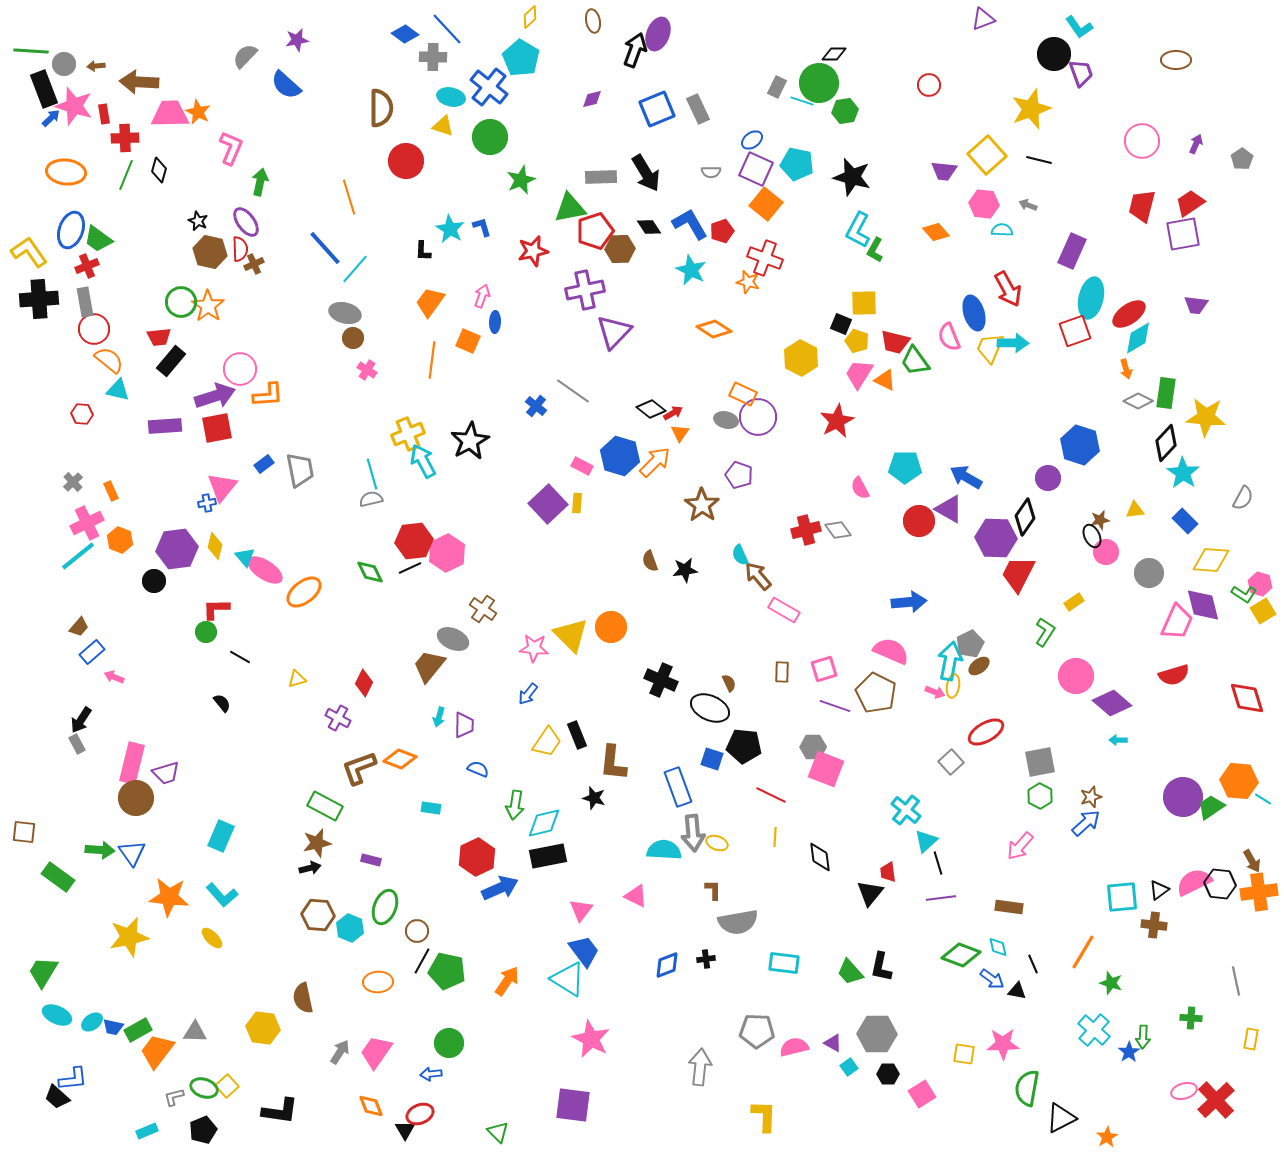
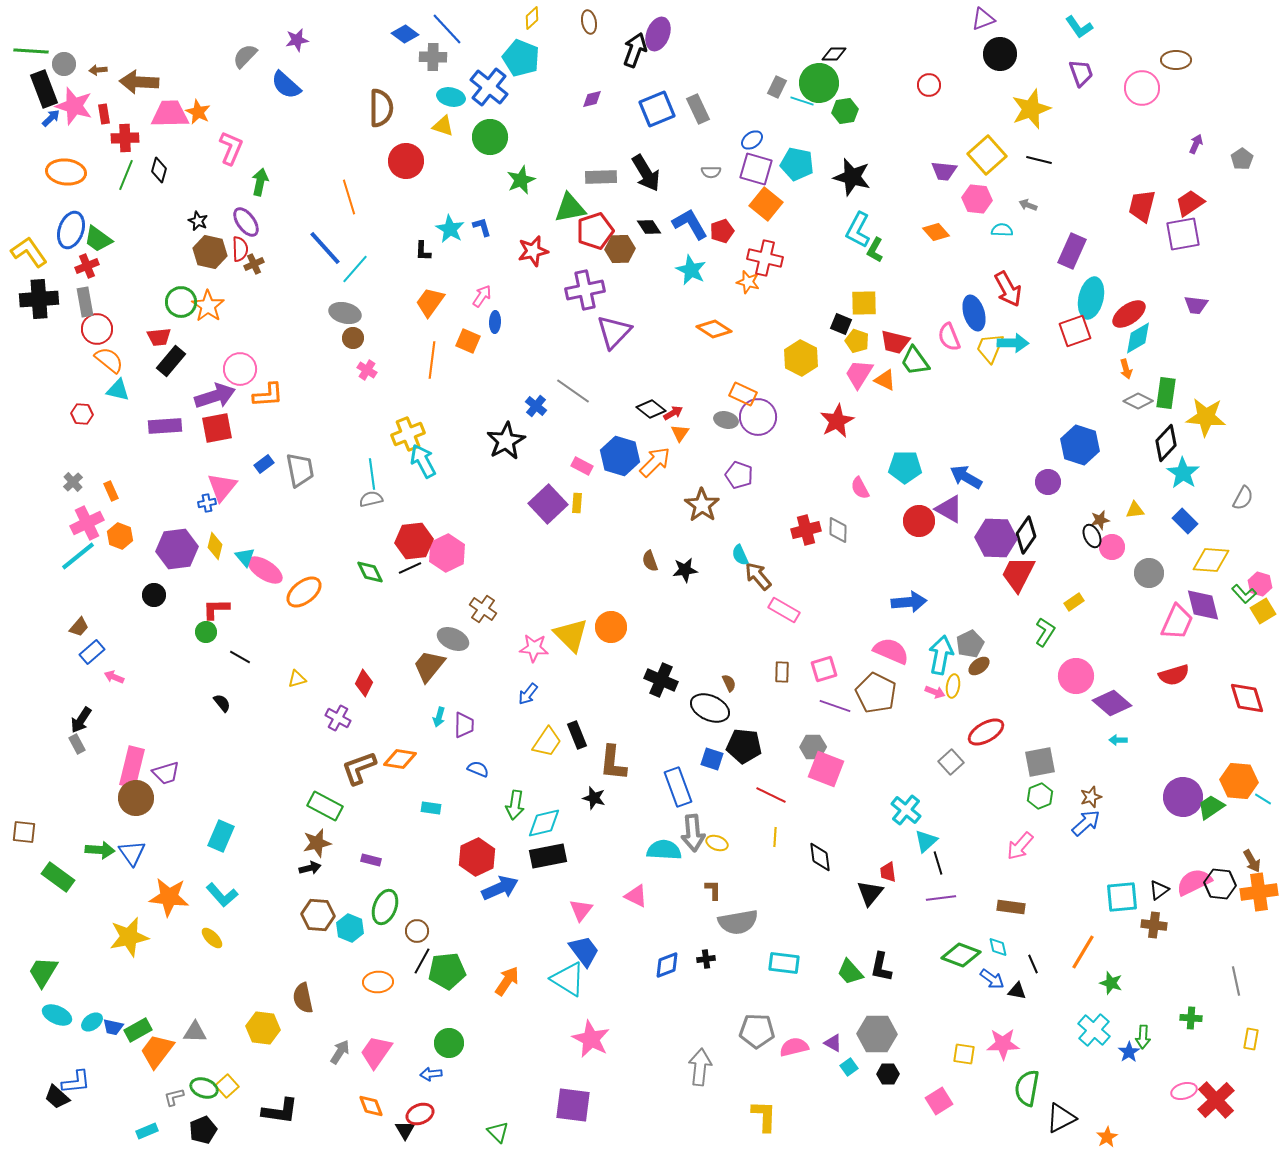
yellow diamond at (530, 17): moved 2 px right, 1 px down
brown ellipse at (593, 21): moved 4 px left, 1 px down
black circle at (1054, 54): moved 54 px left
cyan pentagon at (521, 58): rotated 9 degrees counterclockwise
brown arrow at (96, 66): moved 2 px right, 4 px down
pink circle at (1142, 141): moved 53 px up
purple square at (756, 169): rotated 8 degrees counterclockwise
pink hexagon at (984, 204): moved 7 px left, 5 px up
red cross at (765, 258): rotated 8 degrees counterclockwise
pink arrow at (482, 296): rotated 15 degrees clockwise
red circle at (94, 329): moved 3 px right
black star at (470, 441): moved 36 px right
cyan line at (372, 474): rotated 8 degrees clockwise
purple circle at (1048, 478): moved 4 px down
black diamond at (1025, 517): moved 1 px right, 18 px down
gray diamond at (838, 530): rotated 36 degrees clockwise
orange hexagon at (120, 540): moved 4 px up
pink circle at (1106, 552): moved 6 px right, 5 px up
black circle at (154, 581): moved 14 px down
green L-shape at (1244, 594): rotated 15 degrees clockwise
cyan arrow at (950, 661): moved 9 px left, 6 px up
orange diamond at (400, 759): rotated 12 degrees counterclockwise
pink rectangle at (132, 763): moved 4 px down
green hexagon at (1040, 796): rotated 10 degrees clockwise
brown rectangle at (1009, 907): moved 2 px right
green pentagon at (447, 971): rotated 18 degrees counterclockwise
blue L-shape at (73, 1079): moved 3 px right, 3 px down
pink square at (922, 1094): moved 17 px right, 7 px down
